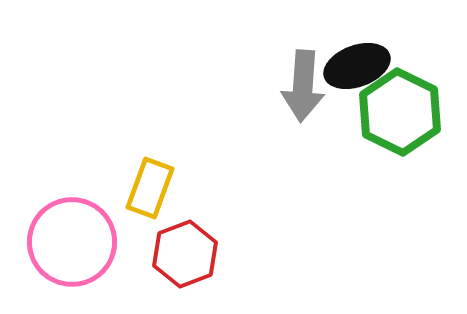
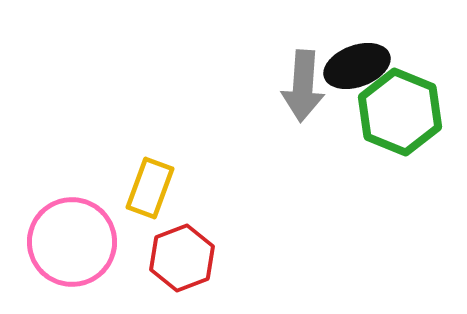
green hexagon: rotated 4 degrees counterclockwise
red hexagon: moved 3 px left, 4 px down
